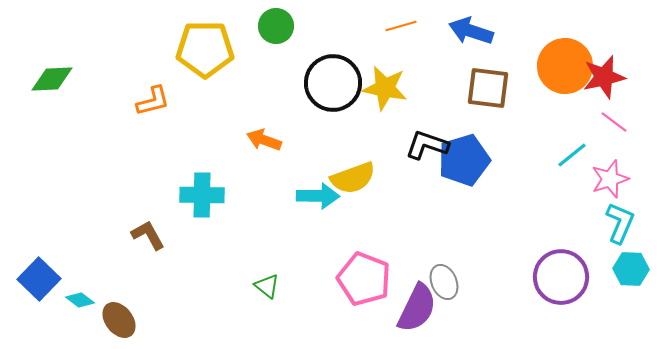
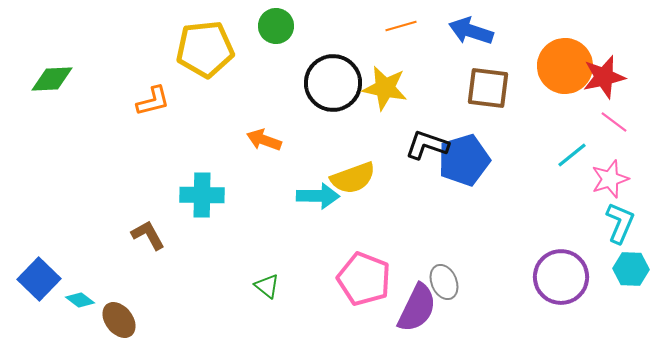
yellow pentagon: rotated 6 degrees counterclockwise
